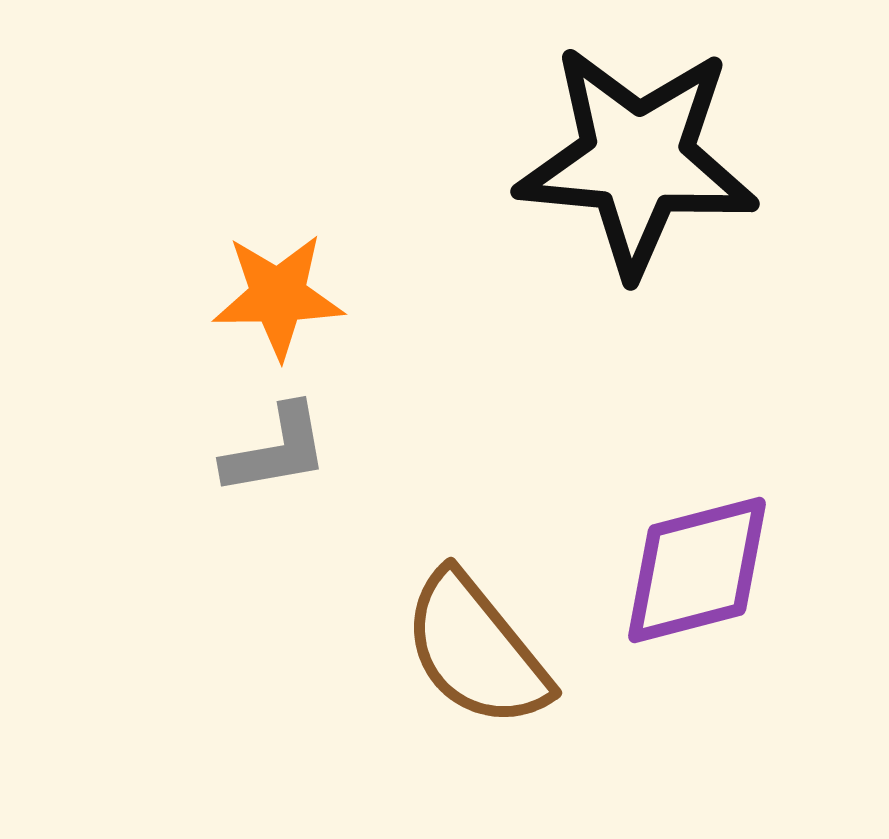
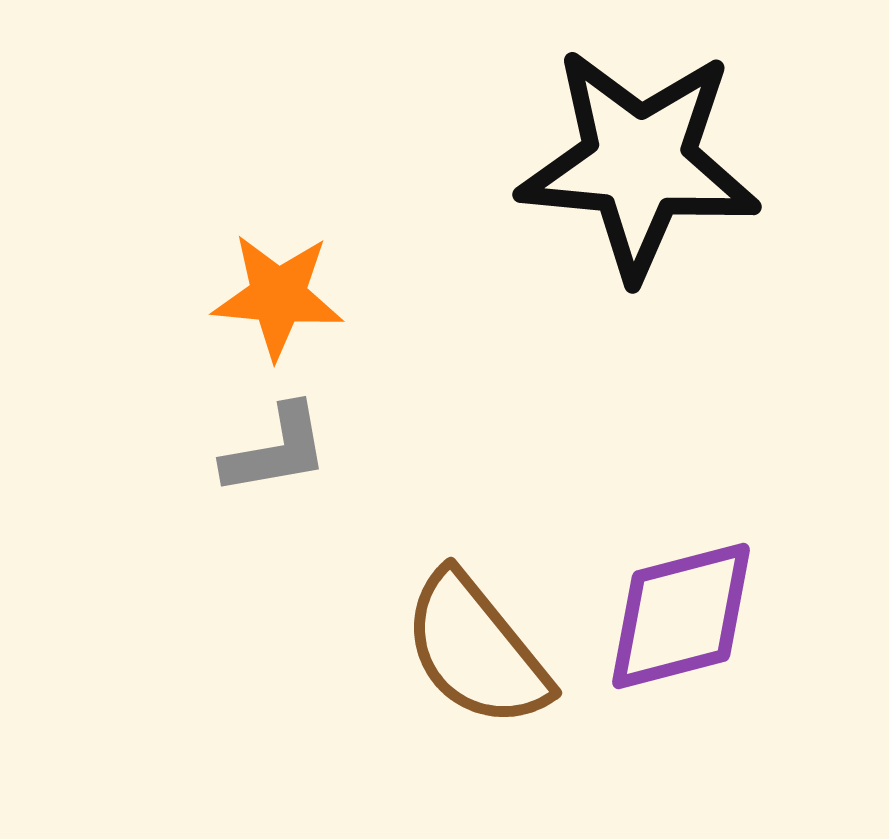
black star: moved 2 px right, 3 px down
orange star: rotated 6 degrees clockwise
purple diamond: moved 16 px left, 46 px down
